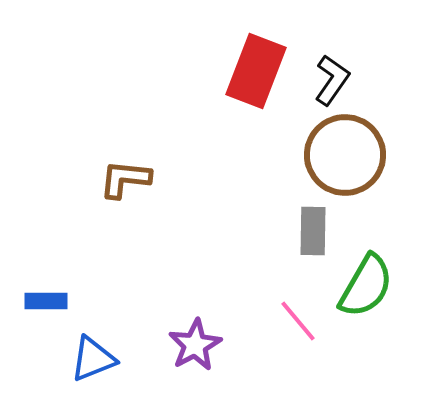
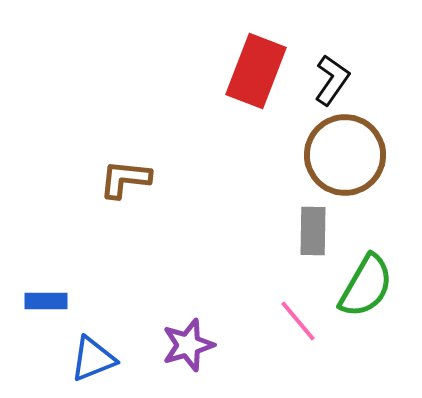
purple star: moved 7 px left; rotated 12 degrees clockwise
